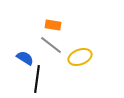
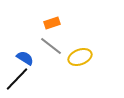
orange rectangle: moved 1 px left, 2 px up; rotated 28 degrees counterclockwise
gray line: moved 1 px down
black line: moved 20 px left; rotated 36 degrees clockwise
